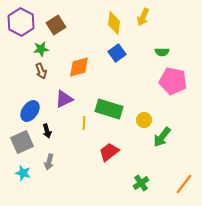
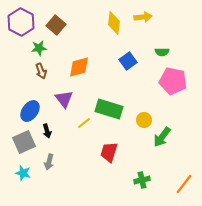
yellow arrow: rotated 120 degrees counterclockwise
brown square: rotated 18 degrees counterclockwise
green star: moved 2 px left, 1 px up
blue square: moved 11 px right, 8 px down
purple triangle: rotated 42 degrees counterclockwise
yellow line: rotated 48 degrees clockwise
gray square: moved 2 px right
red trapezoid: rotated 35 degrees counterclockwise
green cross: moved 1 px right, 3 px up; rotated 21 degrees clockwise
